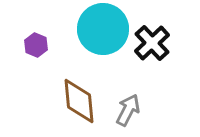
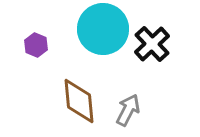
black cross: moved 1 px down
